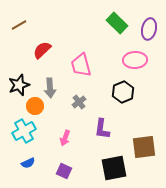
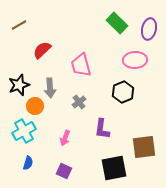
blue semicircle: rotated 48 degrees counterclockwise
